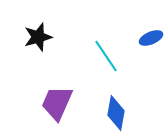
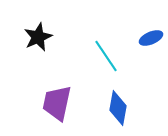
black star: rotated 8 degrees counterclockwise
purple trapezoid: rotated 12 degrees counterclockwise
blue diamond: moved 2 px right, 5 px up
